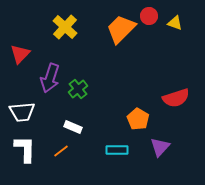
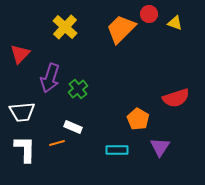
red circle: moved 2 px up
purple triangle: rotated 10 degrees counterclockwise
orange line: moved 4 px left, 8 px up; rotated 21 degrees clockwise
